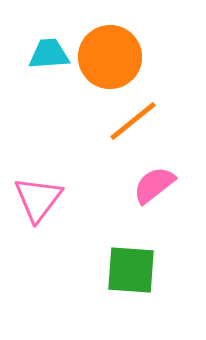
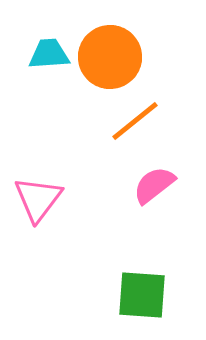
orange line: moved 2 px right
green square: moved 11 px right, 25 px down
